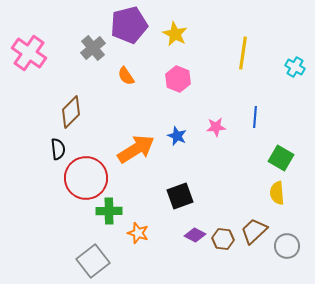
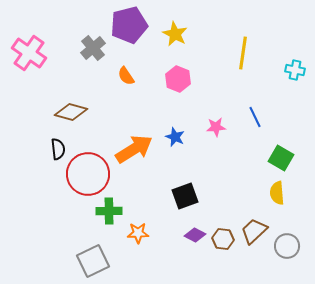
cyan cross: moved 3 px down; rotated 18 degrees counterclockwise
brown diamond: rotated 60 degrees clockwise
blue line: rotated 30 degrees counterclockwise
blue star: moved 2 px left, 1 px down
orange arrow: moved 2 px left
red circle: moved 2 px right, 4 px up
black square: moved 5 px right
orange star: rotated 20 degrees counterclockwise
gray square: rotated 12 degrees clockwise
